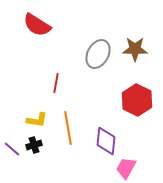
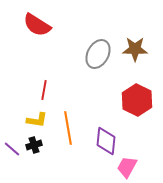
red line: moved 12 px left, 7 px down
pink trapezoid: moved 1 px right, 1 px up
